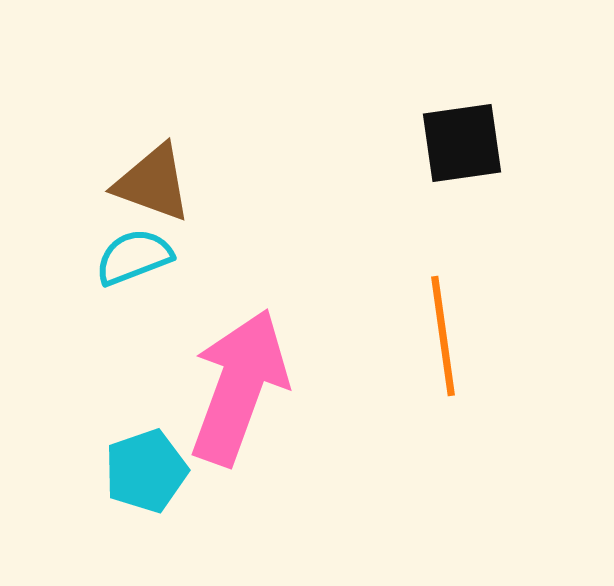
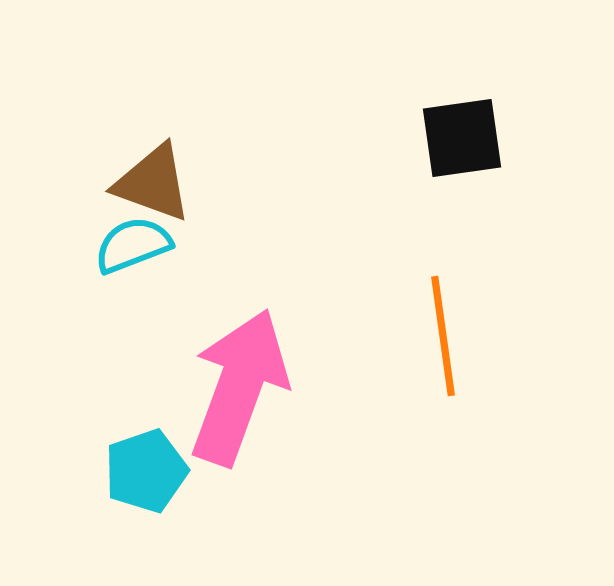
black square: moved 5 px up
cyan semicircle: moved 1 px left, 12 px up
